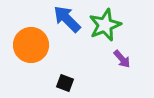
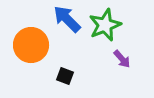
black square: moved 7 px up
